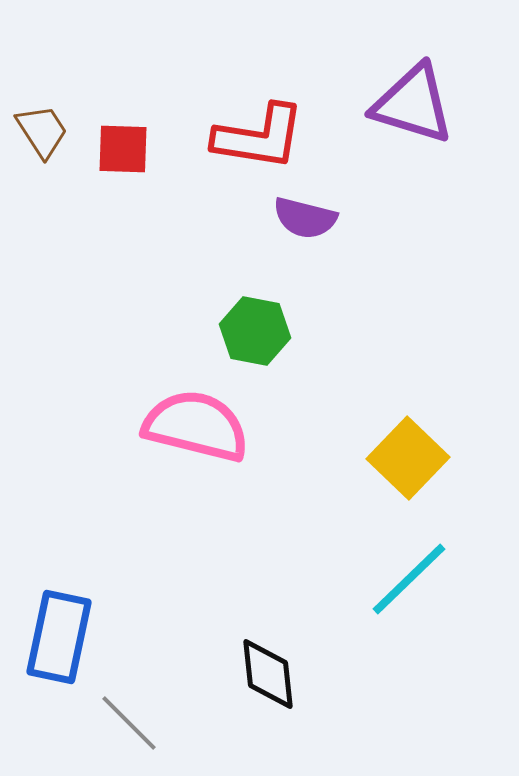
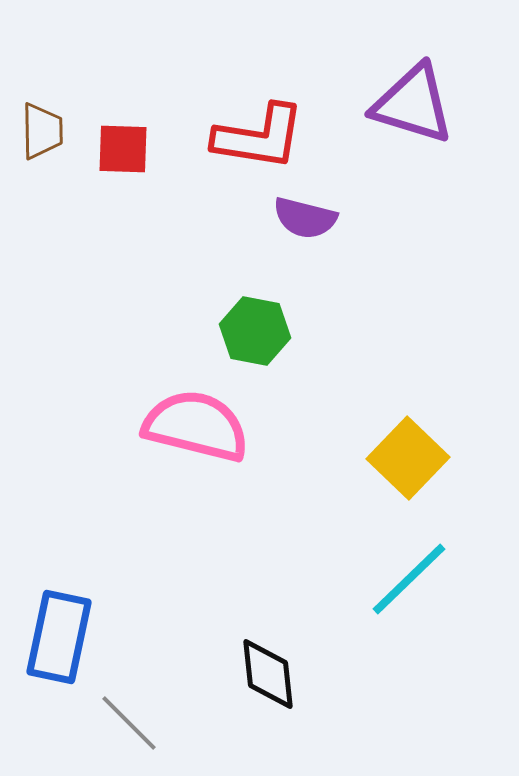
brown trapezoid: rotated 32 degrees clockwise
